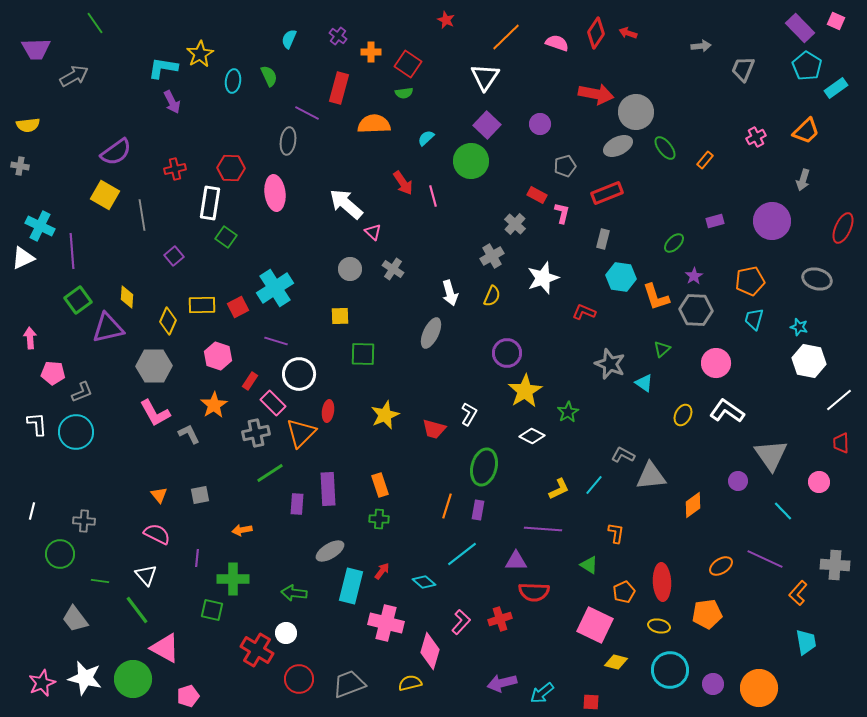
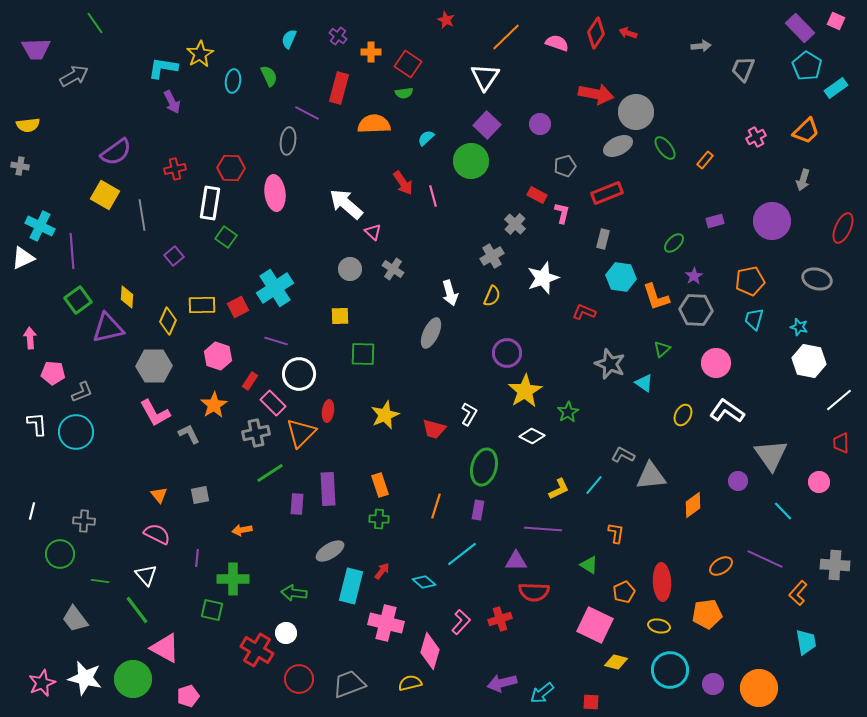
orange line at (447, 506): moved 11 px left
